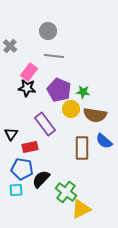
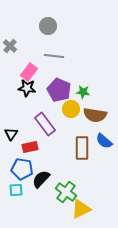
gray circle: moved 5 px up
